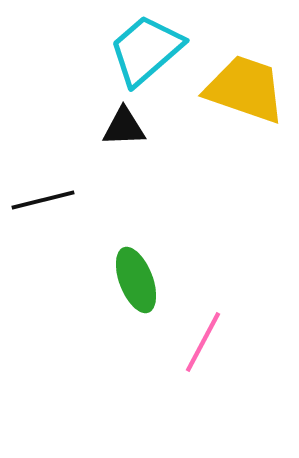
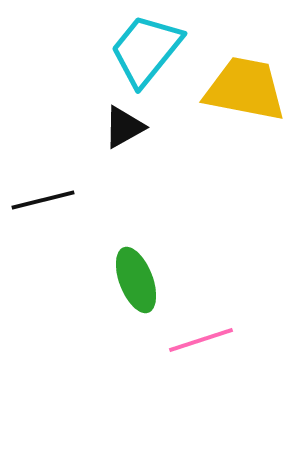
cyan trapezoid: rotated 10 degrees counterclockwise
yellow trapezoid: rotated 8 degrees counterclockwise
black triangle: rotated 27 degrees counterclockwise
pink line: moved 2 px left, 2 px up; rotated 44 degrees clockwise
